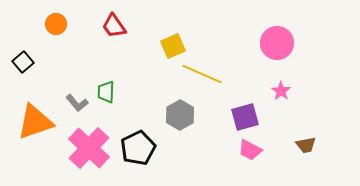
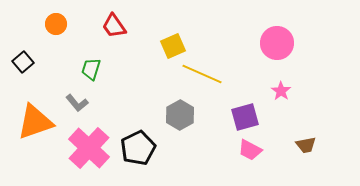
green trapezoid: moved 15 px left, 23 px up; rotated 15 degrees clockwise
